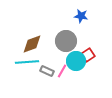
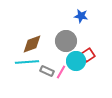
pink line: moved 1 px left, 1 px down
